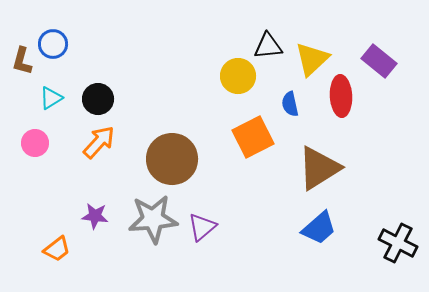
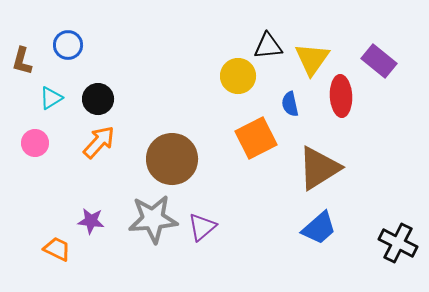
blue circle: moved 15 px right, 1 px down
yellow triangle: rotated 12 degrees counterclockwise
orange square: moved 3 px right, 1 px down
purple star: moved 4 px left, 5 px down
orange trapezoid: rotated 116 degrees counterclockwise
